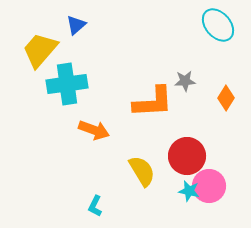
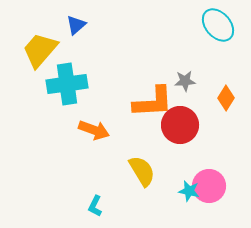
red circle: moved 7 px left, 31 px up
